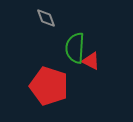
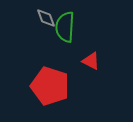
green semicircle: moved 10 px left, 21 px up
red pentagon: moved 1 px right
